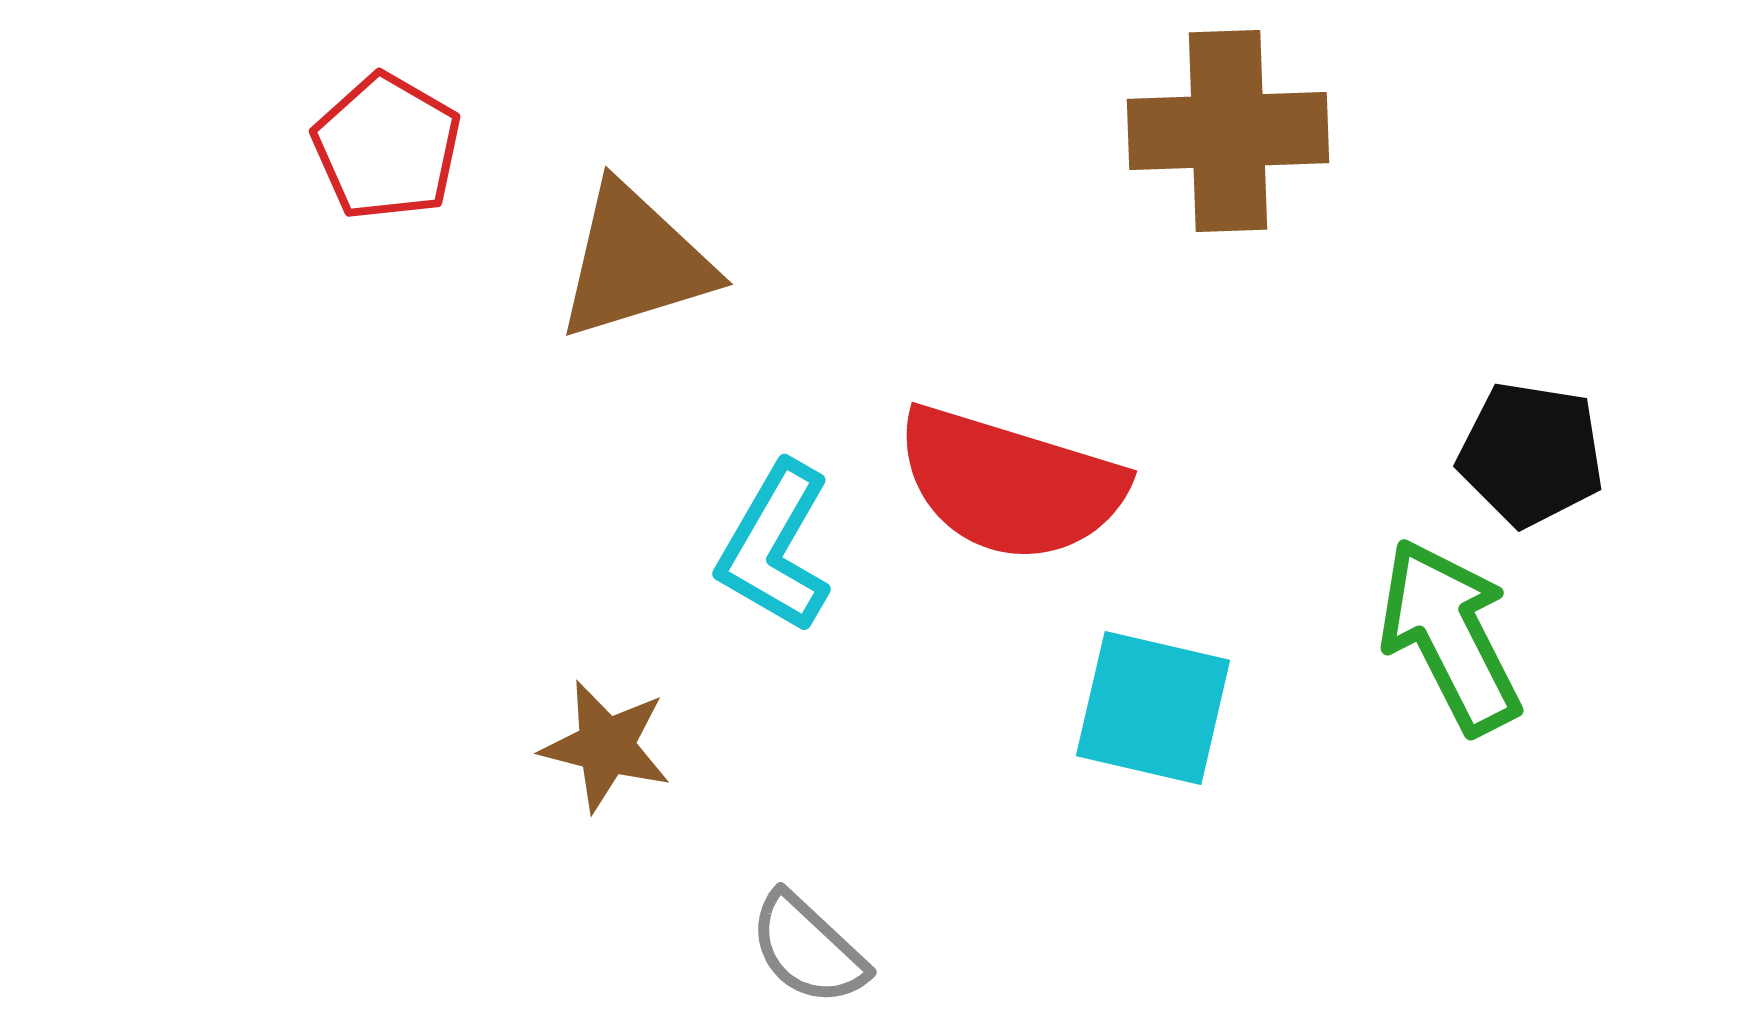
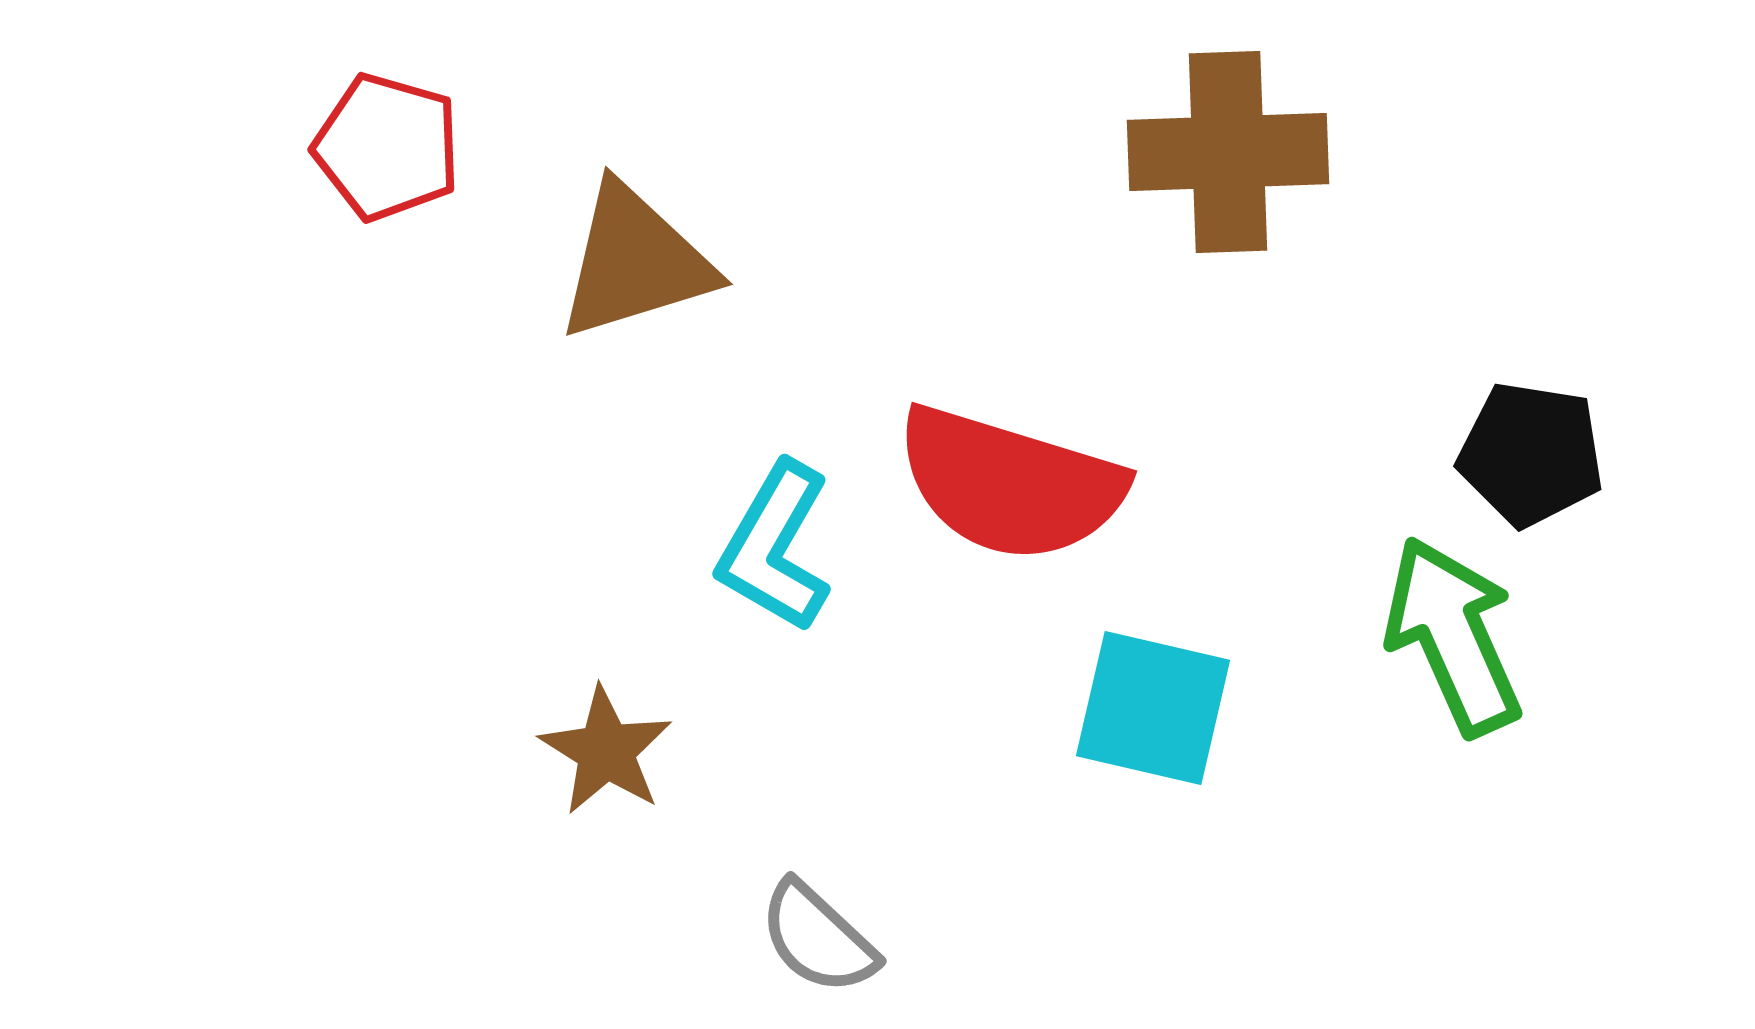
brown cross: moved 21 px down
red pentagon: rotated 14 degrees counterclockwise
green arrow: moved 3 px right; rotated 3 degrees clockwise
brown star: moved 5 px down; rotated 18 degrees clockwise
gray semicircle: moved 10 px right, 11 px up
